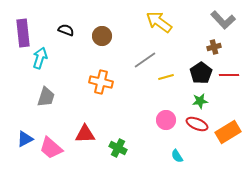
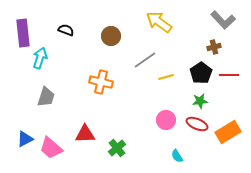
brown circle: moved 9 px right
green cross: moved 1 px left; rotated 24 degrees clockwise
